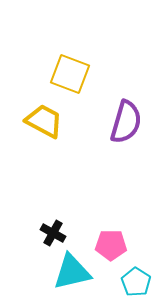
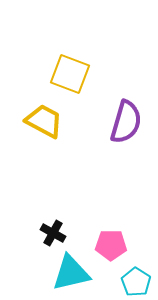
cyan triangle: moved 1 px left, 1 px down
